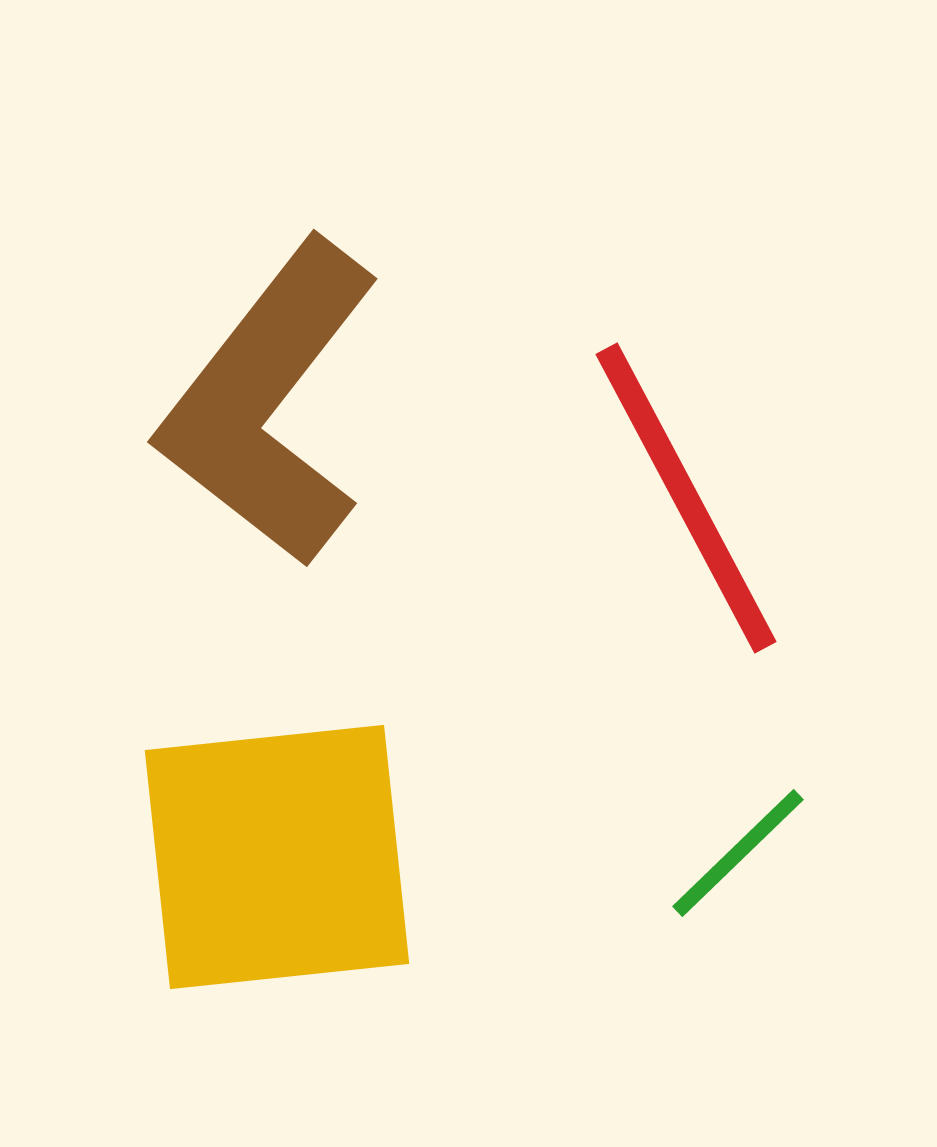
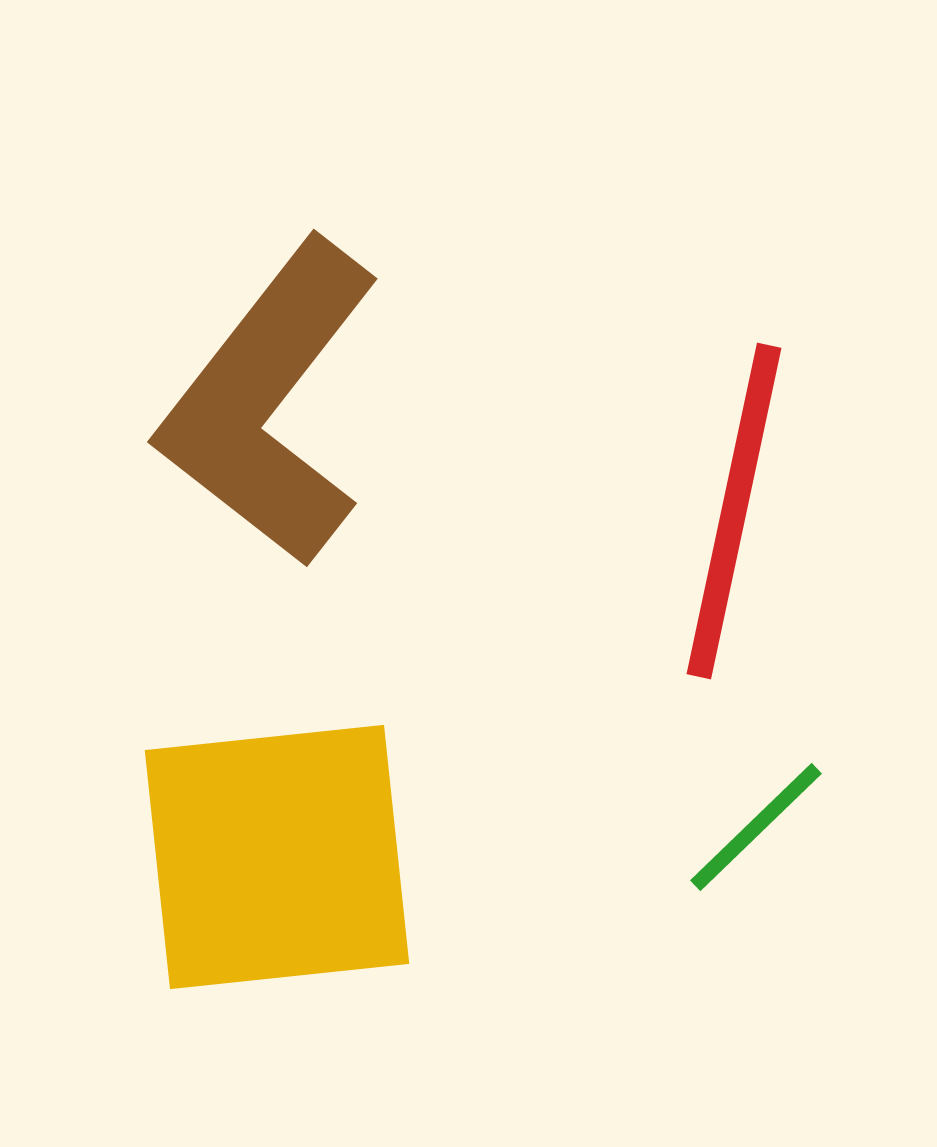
red line: moved 48 px right, 13 px down; rotated 40 degrees clockwise
green line: moved 18 px right, 26 px up
